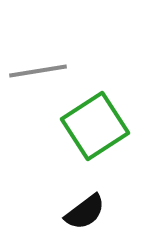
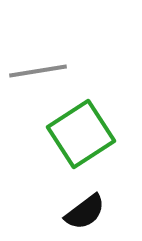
green square: moved 14 px left, 8 px down
